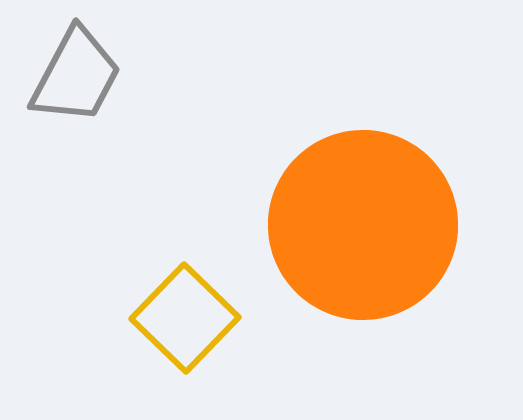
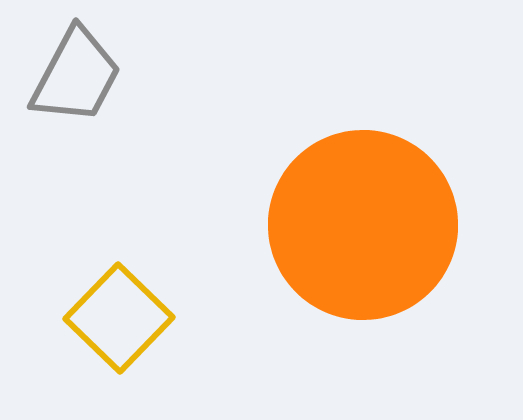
yellow square: moved 66 px left
